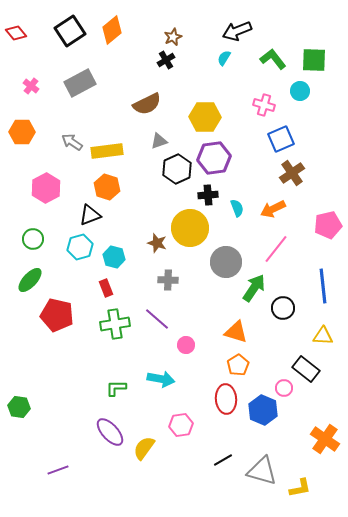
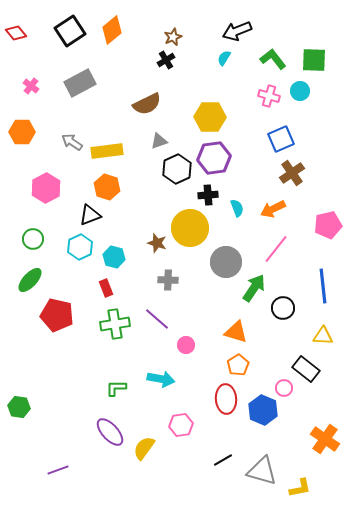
pink cross at (264, 105): moved 5 px right, 9 px up
yellow hexagon at (205, 117): moved 5 px right
cyan hexagon at (80, 247): rotated 10 degrees counterclockwise
